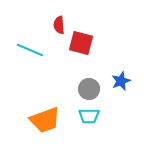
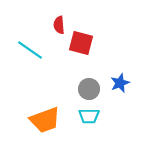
cyan line: rotated 12 degrees clockwise
blue star: moved 1 px left, 2 px down
